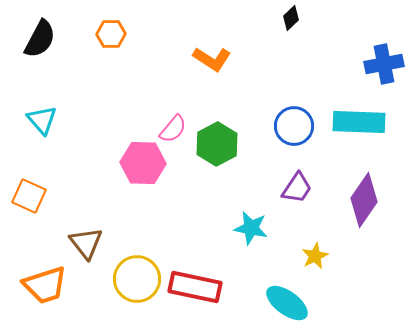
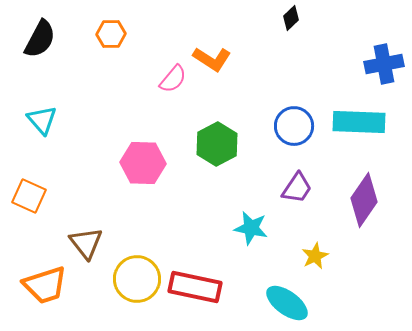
pink semicircle: moved 50 px up
